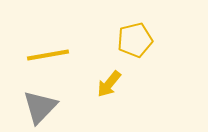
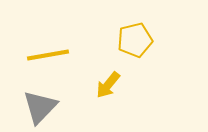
yellow arrow: moved 1 px left, 1 px down
